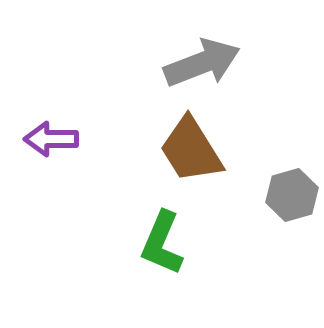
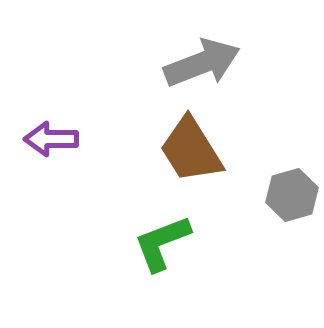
green L-shape: rotated 46 degrees clockwise
